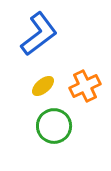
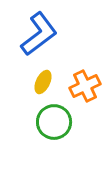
yellow ellipse: moved 4 px up; rotated 25 degrees counterclockwise
green circle: moved 4 px up
